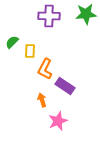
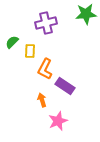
purple cross: moved 3 px left, 7 px down; rotated 15 degrees counterclockwise
